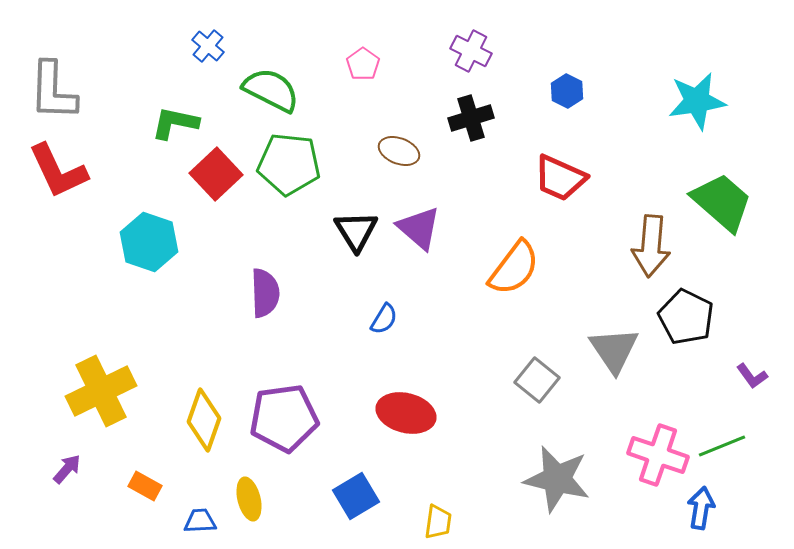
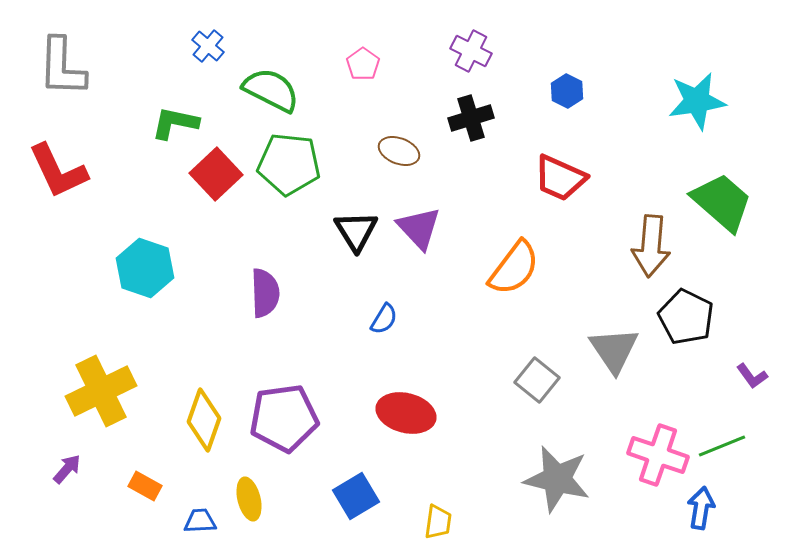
gray L-shape: moved 9 px right, 24 px up
purple triangle: rotated 6 degrees clockwise
cyan hexagon: moved 4 px left, 26 px down
